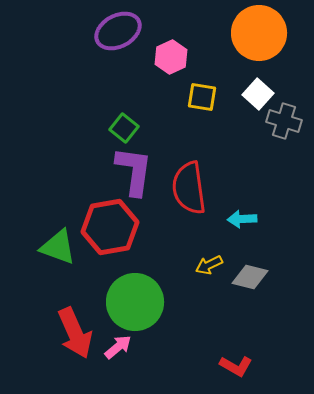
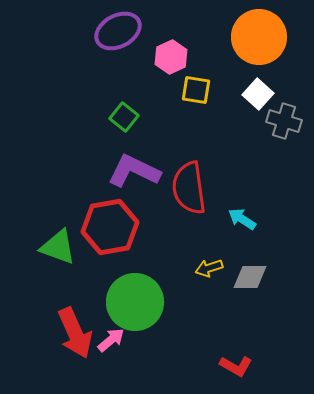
orange circle: moved 4 px down
yellow square: moved 6 px left, 7 px up
green square: moved 11 px up
purple L-shape: rotated 72 degrees counterclockwise
cyan arrow: rotated 36 degrees clockwise
yellow arrow: moved 3 px down; rotated 8 degrees clockwise
gray diamond: rotated 15 degrees counterclockwise
pink arrow: moved 7 px left, 7 px up
